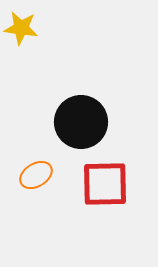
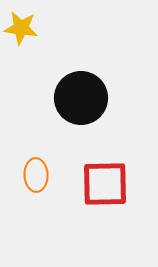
black circle: moved 24 px up
orange ellipse: rotated 60 degrees counterclockwise
